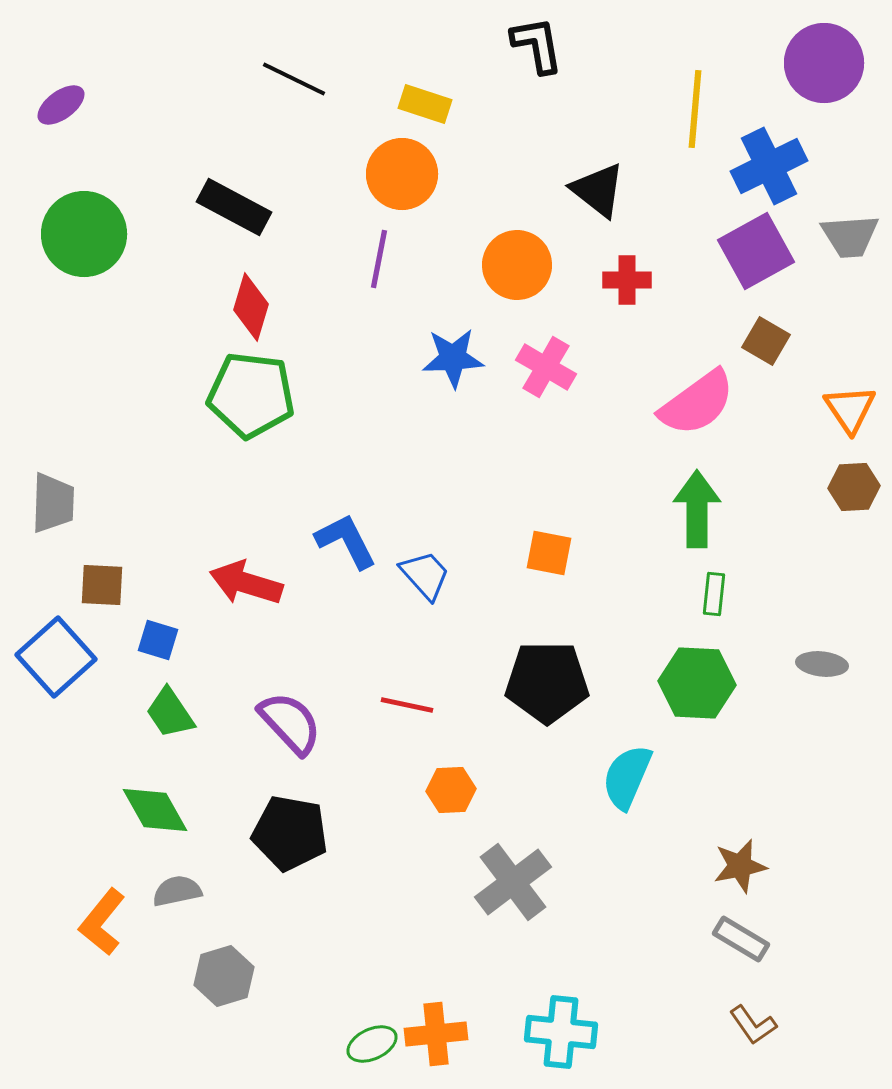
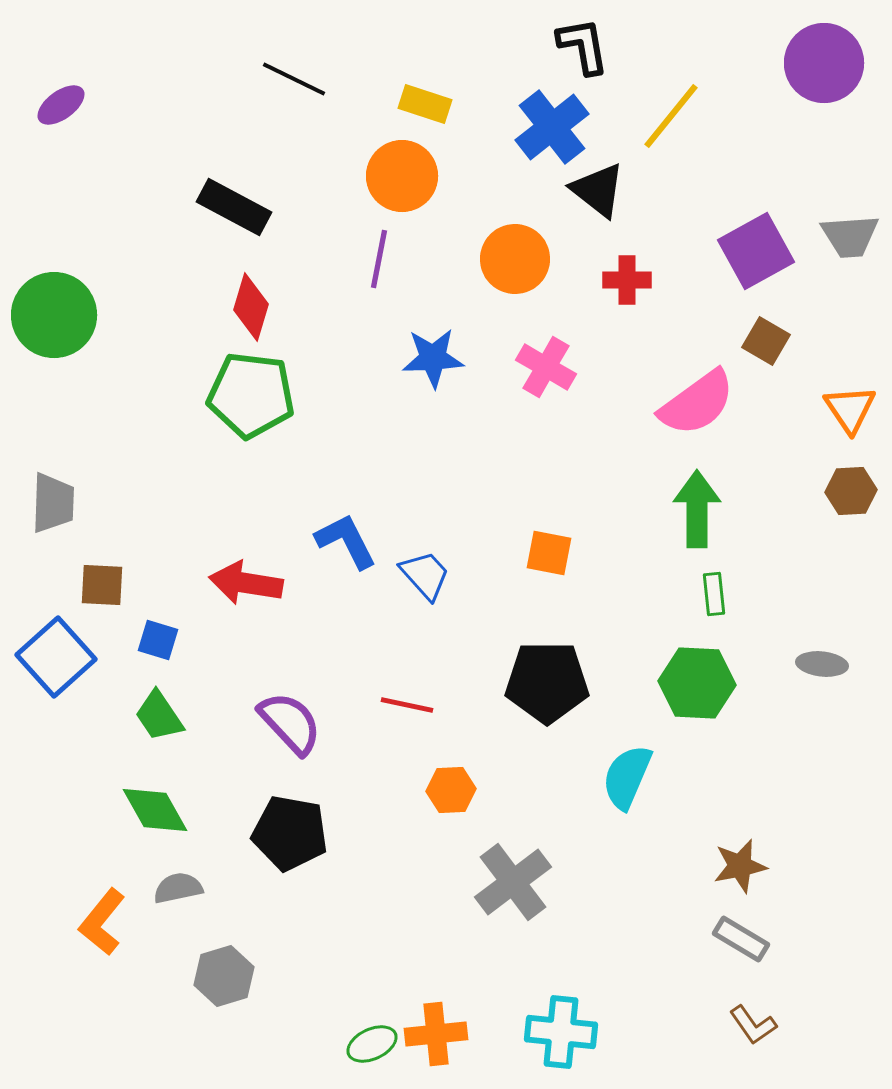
black L-shape at (537, 45): moved 46 px right, 1 px down
yellow line at (695, 109): moved 24 px left, 7 px down; rotated 34 degrees clockwise
blue cross at (769, 166): moved 217 px left, 39 px up; rotated 12 degrees counterclockwise
orange circle at (402, 174): moved 2 px down
green circle at (84, 234): moved 30 px left, 81 px down
orange circle at (517, 265): moved 2 px left, 6 px up
blue star at (453, 358): moved 20 px left
brown hexagon at (854, 487): moved 3 px left, 4 px down
red arrow at (246, 583): rotated 8 degrees counterclockwise
green rectangle at (714, 594): rotated 12 degrees counterclockwise
green trapezoid at (170, 713): moved 11 px left, 3 px down
gray semicircle at (177, 891): moved 1 px right, 3 px up
